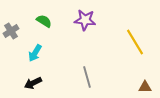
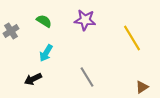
yellow line: moved 3 px left, 4 px up
cyan arrow: moved 11 px right
gray line: rotated 15 degrees counterclockwise
black arrow: moved 4 px up
brown triangle: moved 3 px left; rotated 32 degrees counterclockwise
